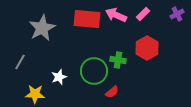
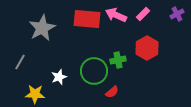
green cross: rotated 21 degrees counterclockwise
